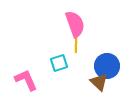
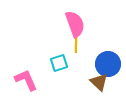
blue circle: moved 1 px right, 2 px up
